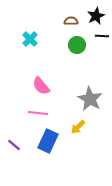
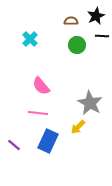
gray star: moved 4 px down
